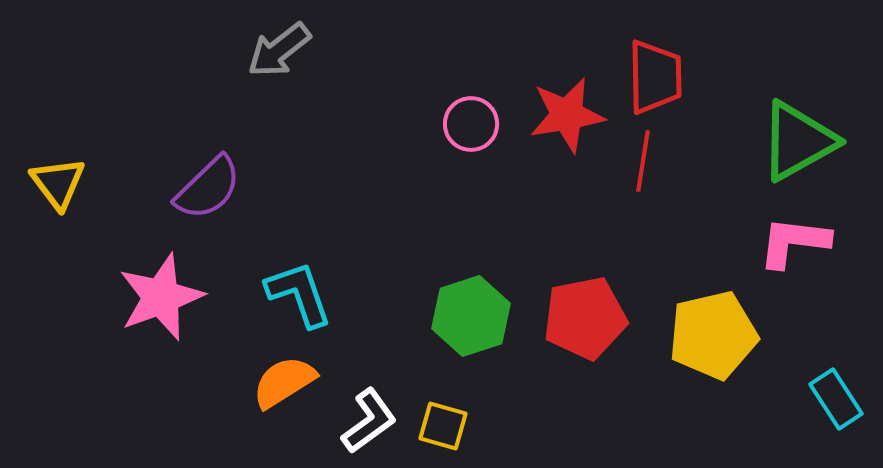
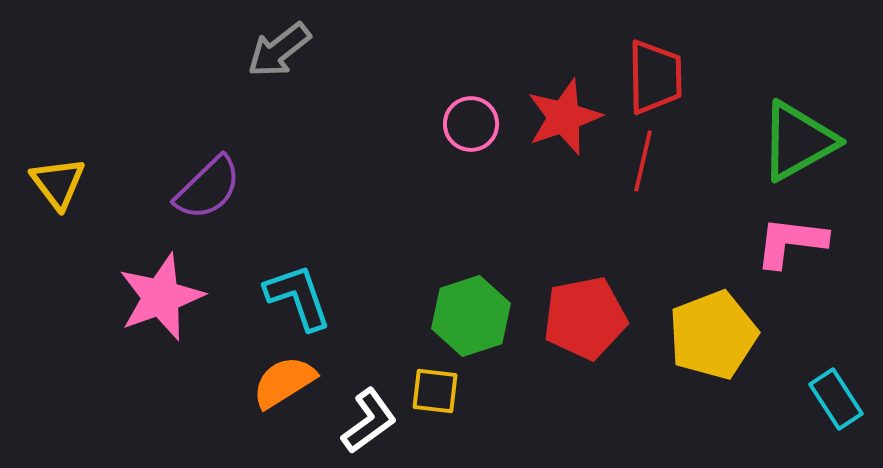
red star: moved 3 px left, 2 px down; rotated 10 degrees counterclockwise
red line: rotated 4 degrees clockwise
pink L-shape: moved 3 px left
cyan L-shape: moved 1 px left, 3 px down
yellow pentagon: rotated 8 degrees counterclockwise
yellow square: moved 8 px left, 35 px up; rotated 9 degrees counterclockwise
